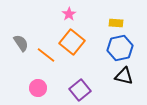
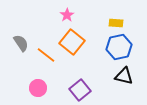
pink star: moved 2 px left, 1 px down
blue hexagon: moved 1 px left, 1 px up
